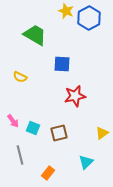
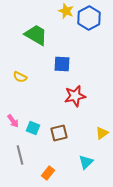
green trapezoid: moved 1 px right
